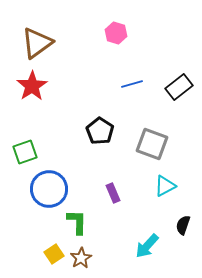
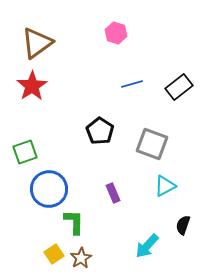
green L-shape: moved 3 px left
